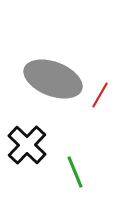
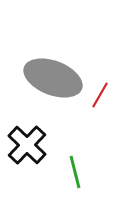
gray ellipse: moved 1 px up
green line: rotated 8 degrees clockwise
